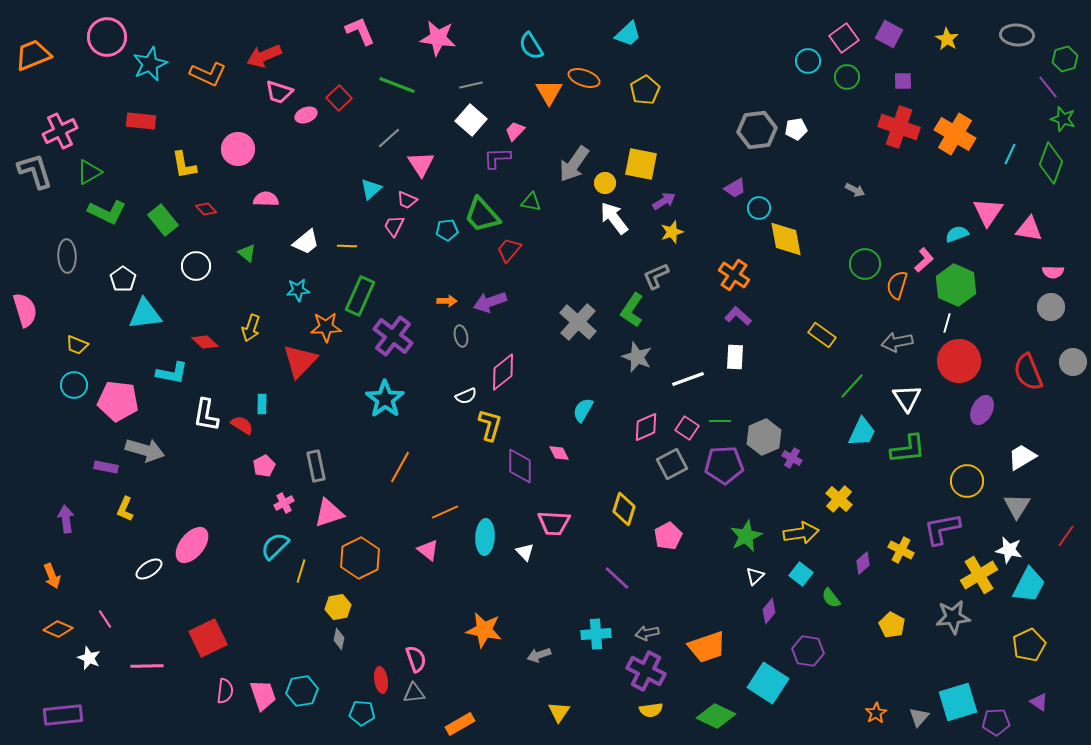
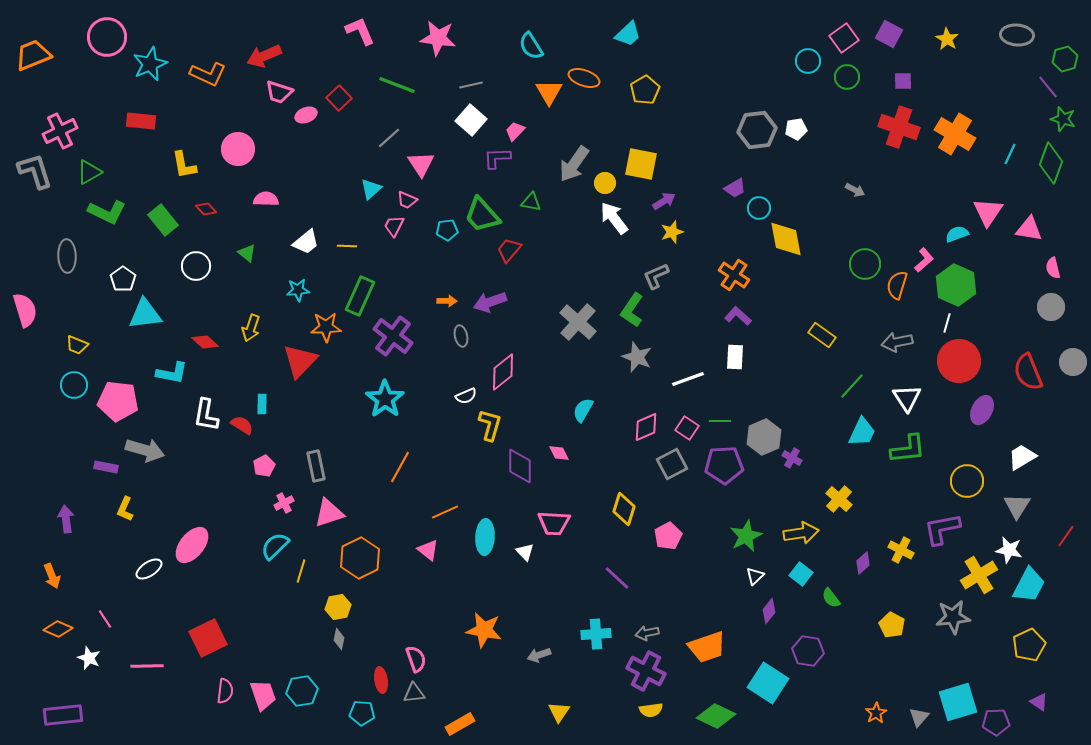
pink semicircle at (1053, 272): moved 4 px up; rotated 75 degrees clockwise
